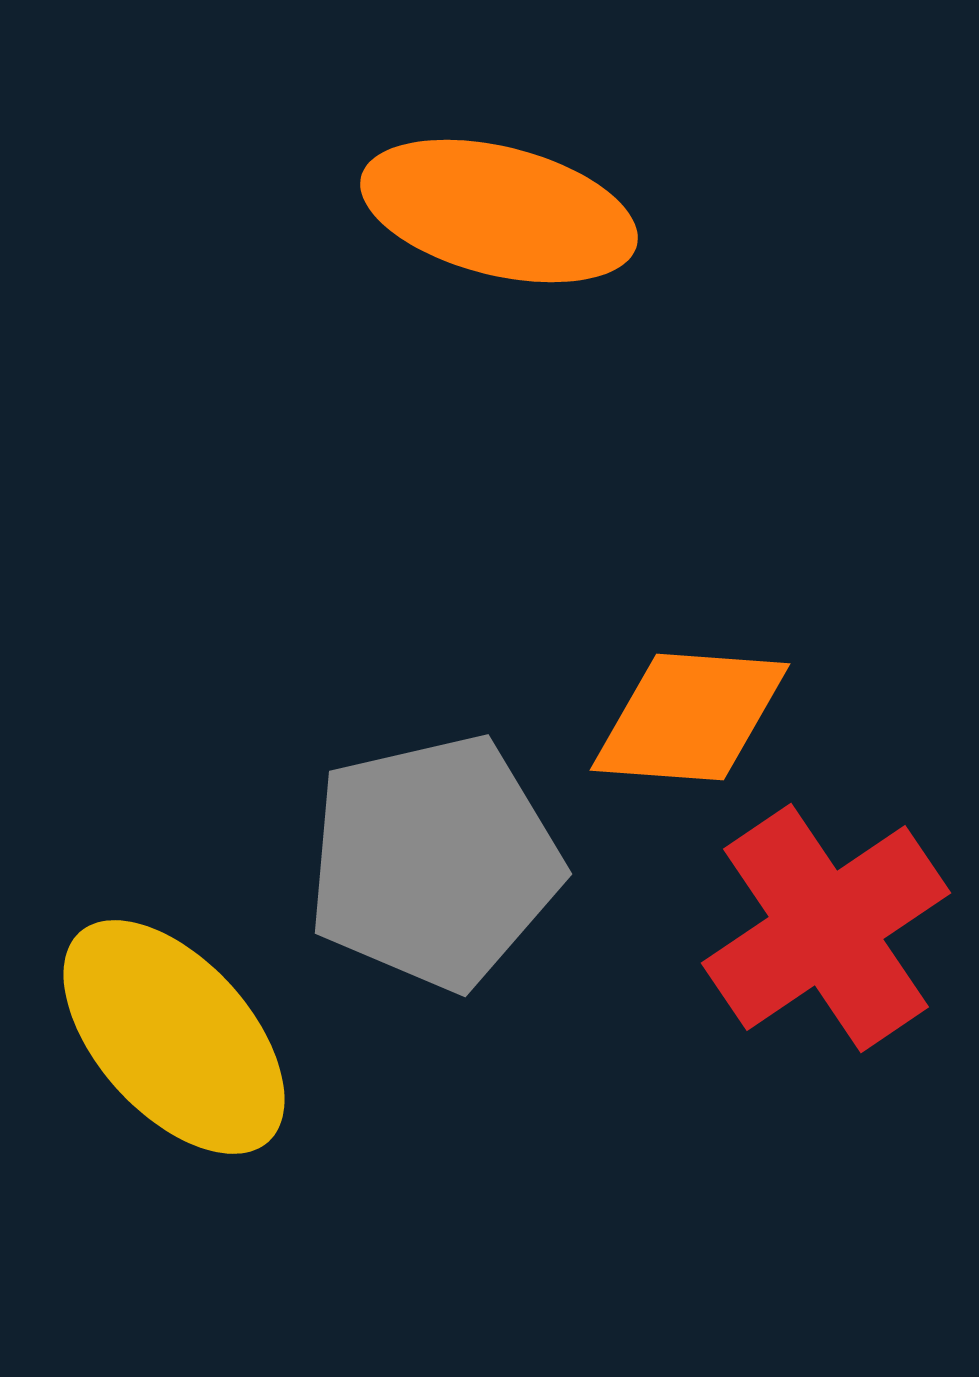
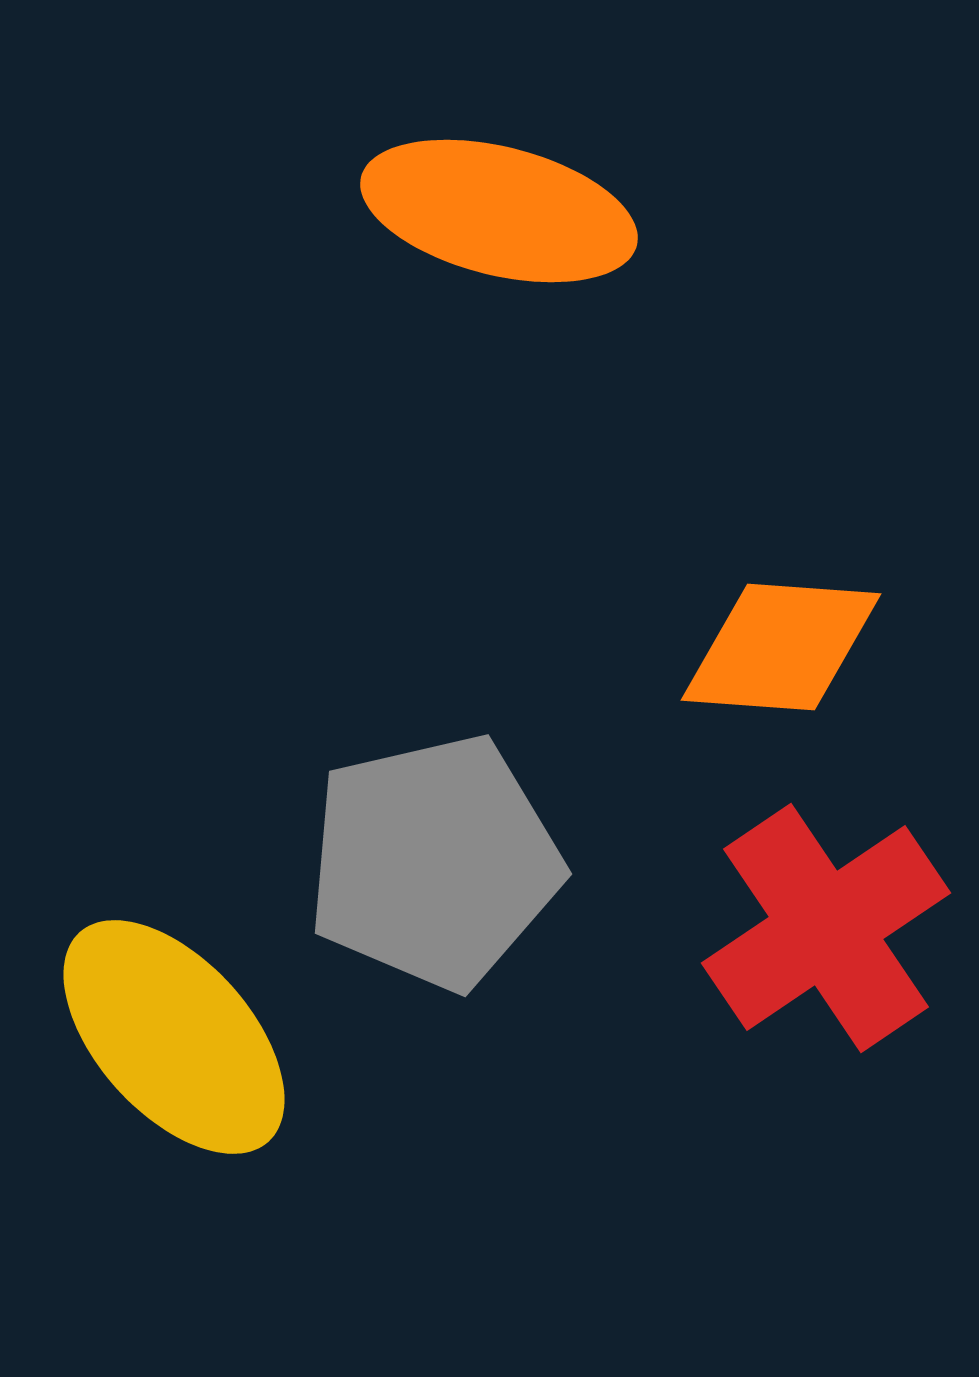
orange diamond: moved 91 px right, 70 px up
